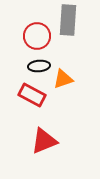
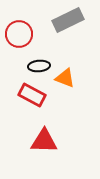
gray rectangle: rotated 60 degrees clockwise
red circle: moved 18 px left, 2 px up
orange triangle: moved 2 px right, 1 px up; rotated 40 degrees clockwise
red triangle: rotated 24 degrees clockwise
